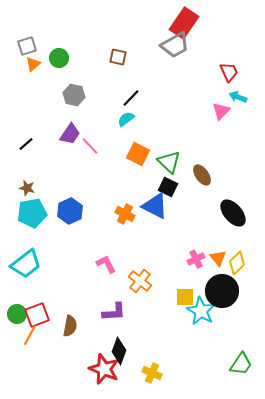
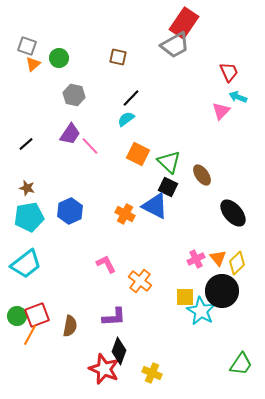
gray square at (27, 46): rotated 36 degrees clockwise
cyan pentagon at (32, 213): moved 3 px left, 4 px down
purple L-shape at (114, 312): moved 5 px down
green circle at (17, 314): moved 2 px down
